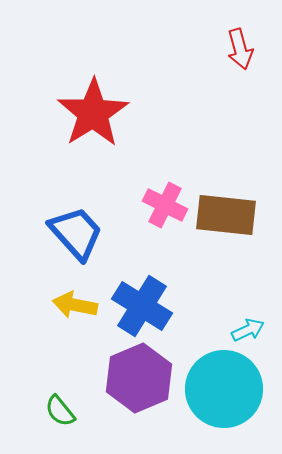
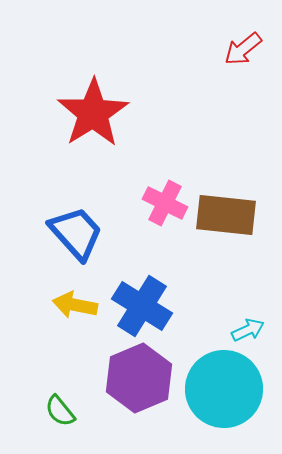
red arrow: moved 3 px right; rotated 66 degrees clockwise
pink cross: moved 2 px up
